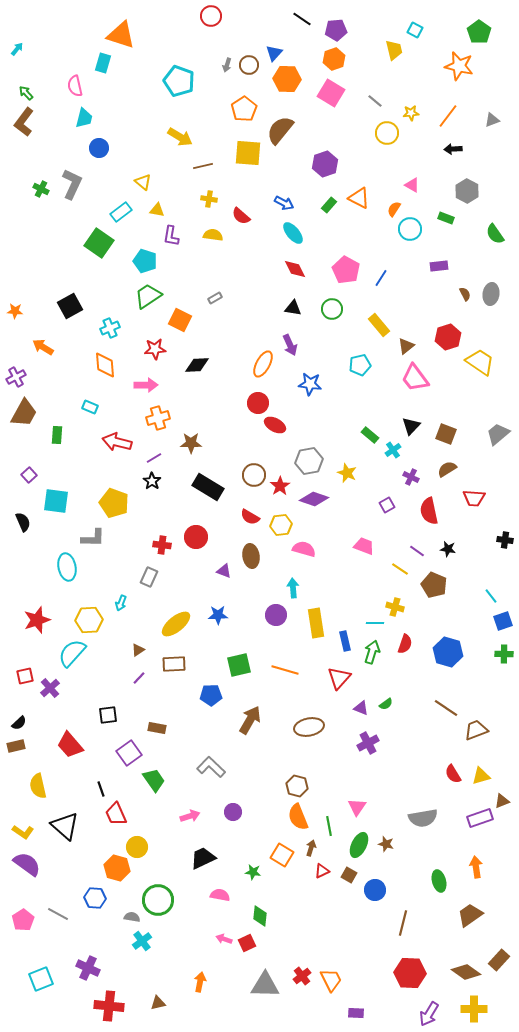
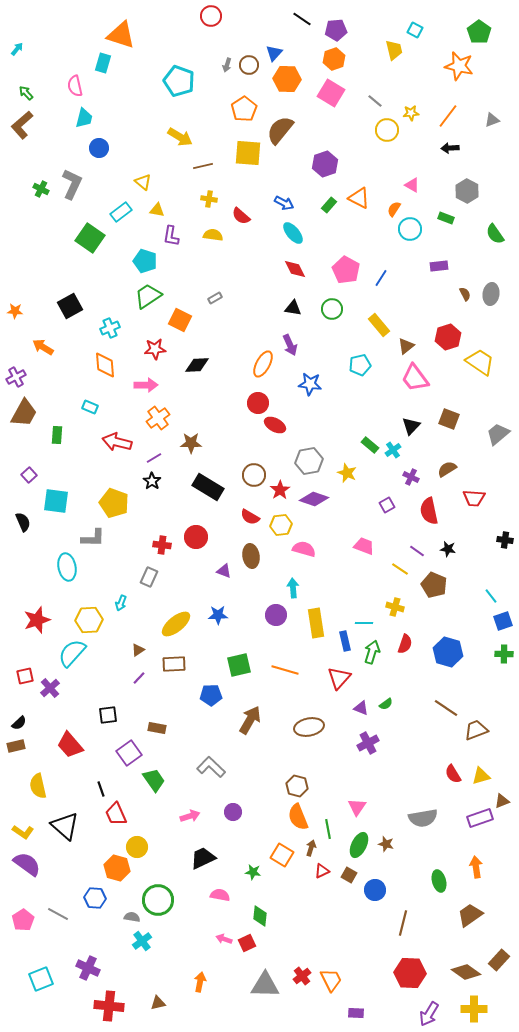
brown L-shape at (24, 122): moved 2 px left, 3 px down; rotated 12 degrees clockwise
yellow circle at (387, 133): moved 3 px up
black arrow at (453, 149): moved 3 px left, 1 px up
green square at (99, 243): moved 9 px left, 5 px up
orange cross at (158, 418): rotated 20 degrees counterclockwise
brown square at (446, 434): moved 3 px right, 15 px up
green rectangle at (370, 435): moved 10 px down
red star at (280, 486): moved 4 px down
cyan line at (375, 623): moved 11 px left
green line at (329, 826): moved 1 px left, 3 px down
